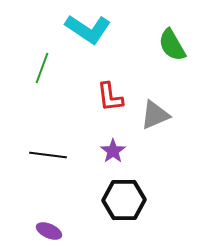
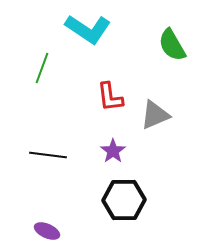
purple ellipse: moved 2 px left
